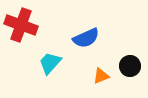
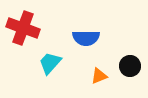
red cross: moved 2 px right, 3 px down
blue semicircle: rotated 24 degrees clockwise
orange triangle: moved 2 px left
